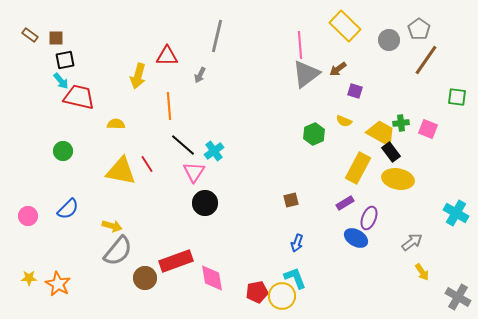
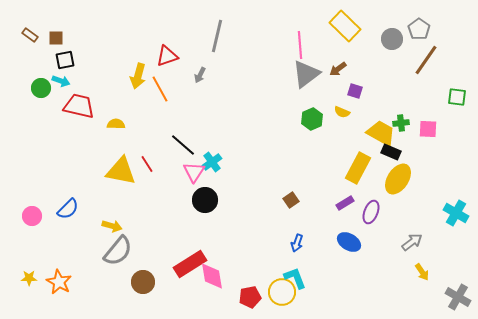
gray circle at (389, 40): moved 3 px right, 1 px up
red triangle at (167, 56): rotated 20 degrees counterclockwise
cyan arrow at (61, 81): rotated 30 degrees counterclockwise
red trapezoid at (79, 97): moved 9 px down
orange line at (169, 106): moved 9 px left, 17 px up; rotated 24 degrees counterclockwise
yellow semicircle at (344, 121): moved 2 px left, 9 px up
pink square at (428, 129): rotated 18 degrees counterclockwise
green hexagon at (314, 134): moved 2 px left, 15 px up
green circle at (63, 151): moved 22 px left, 63 px up
cyan cross at (214, 151): moved 2 px left, 11 px down
black rectangle at (391, 152): rotated 30 degrees counterclockwise
yellow ellipse at (398, 179): rotated 68 degrees counterclockwise
brown square at (291, 200): rotated 21 degrees counterclockwise
black circle at (205, 203): moved 3 px up
pink circle at (28, 216): moved 4 px right
purple ellipse at (369, 218): moved 2 px right, 6 px up
blue ellipse at (356, 238): moved 7 px left, 4 px down
red rectangle at (176, 261): moved 14 px right, 3 px down; rotated 12 degrees counterclockwise
brown circle at (145, 278): moved 2 px left, 4 px down
pink diamond at (212, 278): moved 2 px up
orange star at (58, 284): moved 1 px right, 2 px up
red pentagon at (257, 292): moved 7 px left, 5 px down
yellow circle at (282, 296): moved 4 px up
